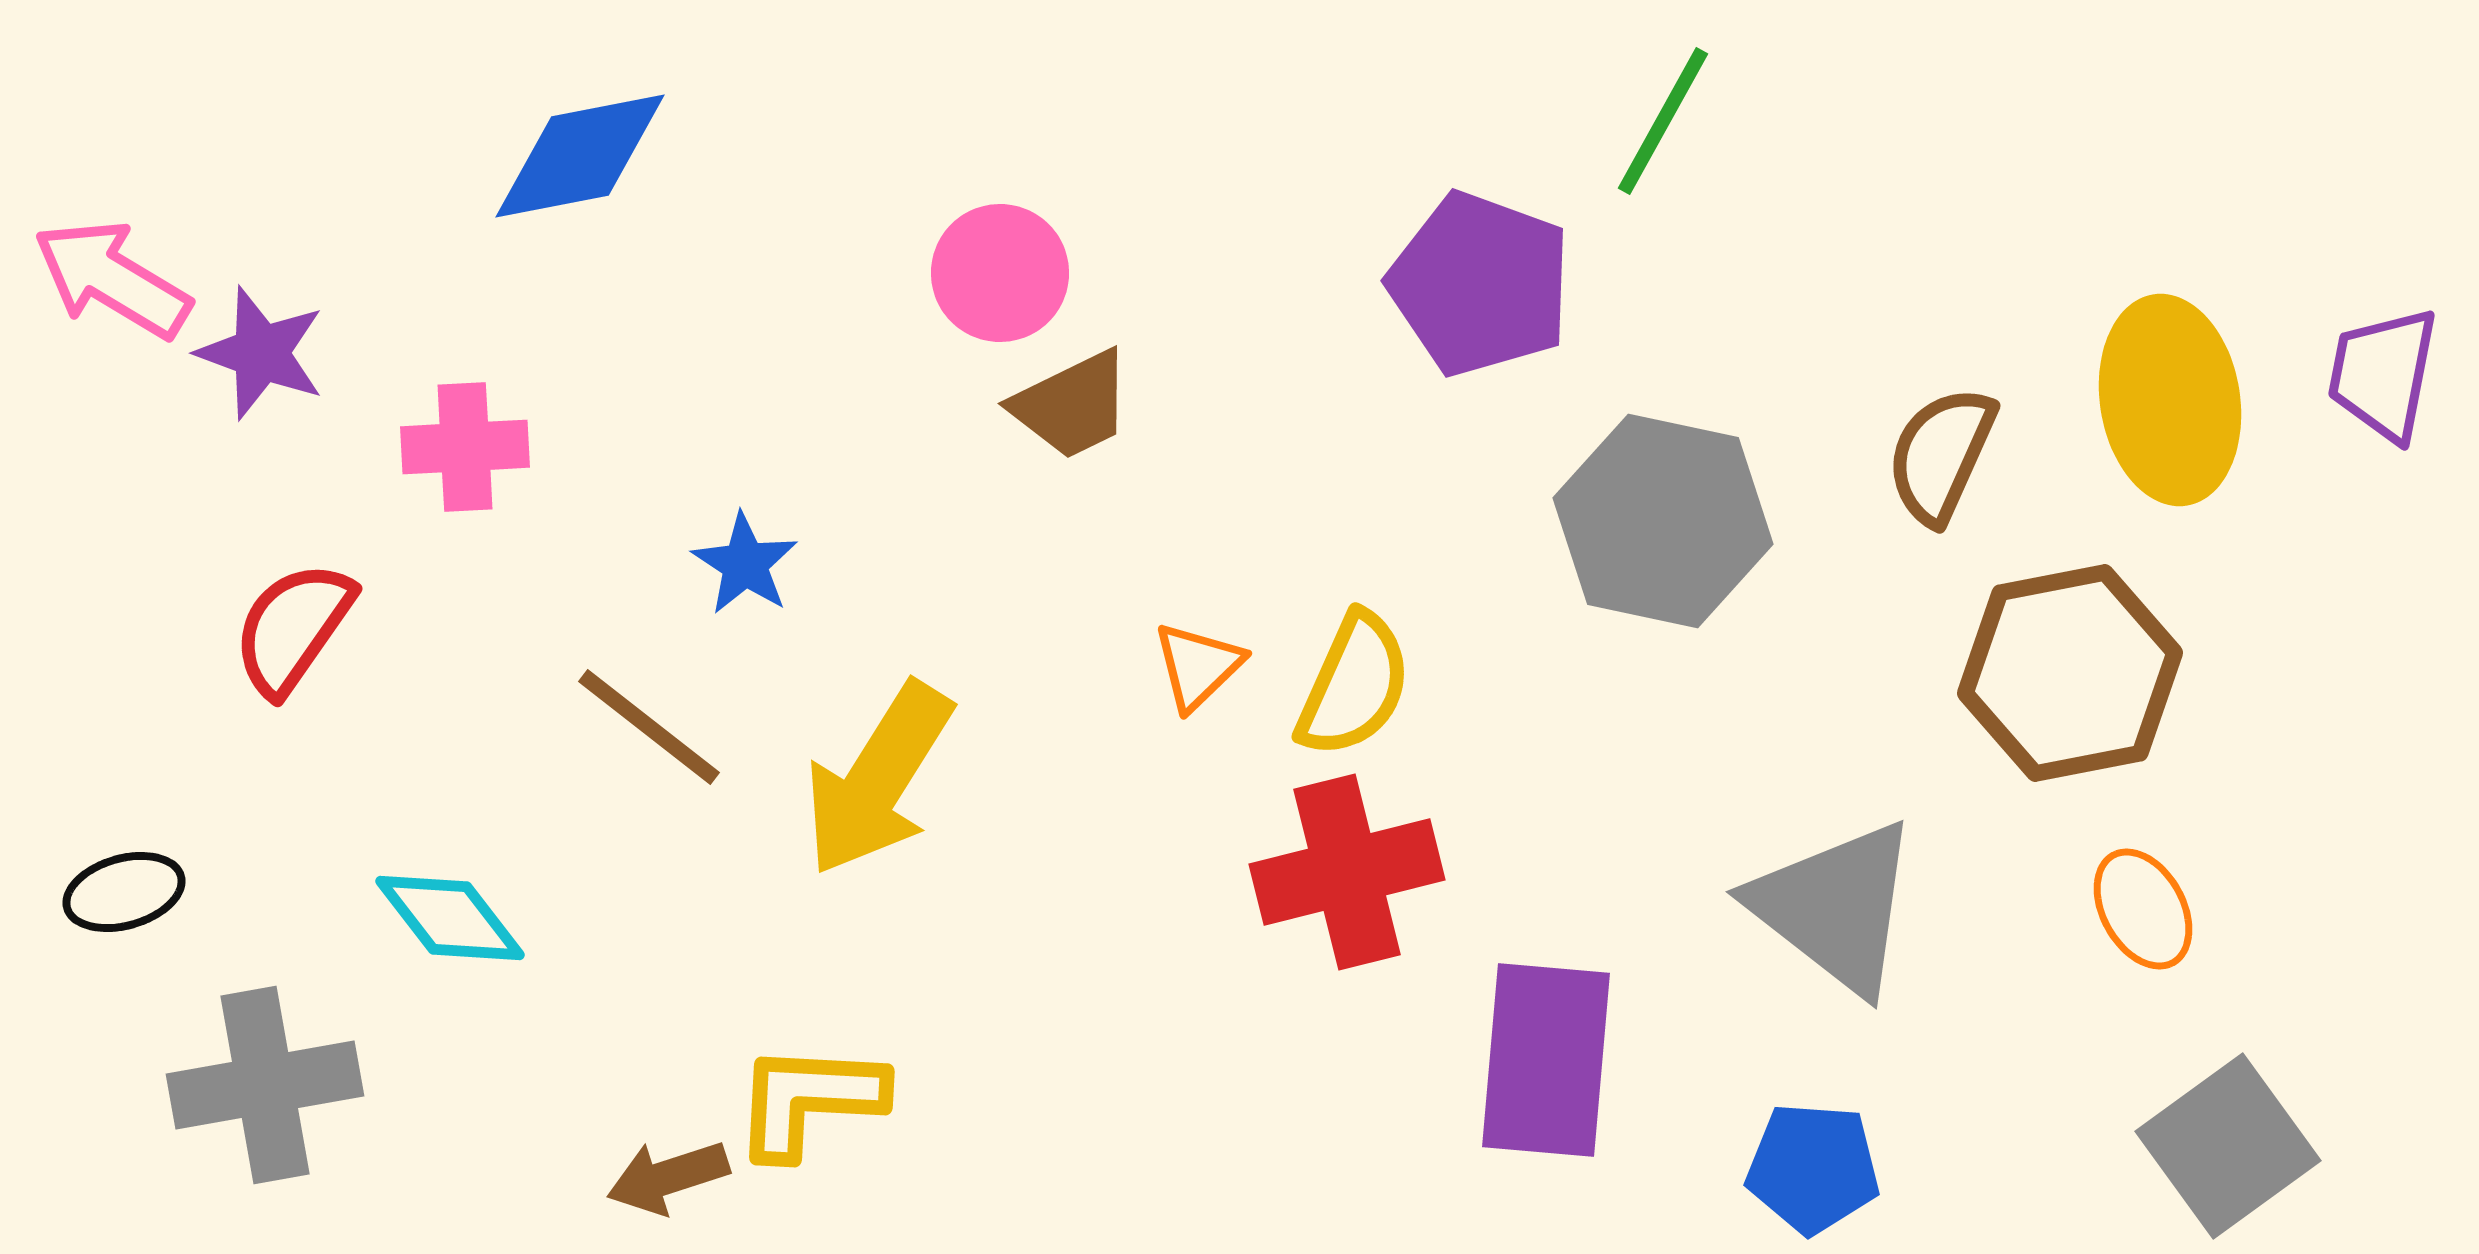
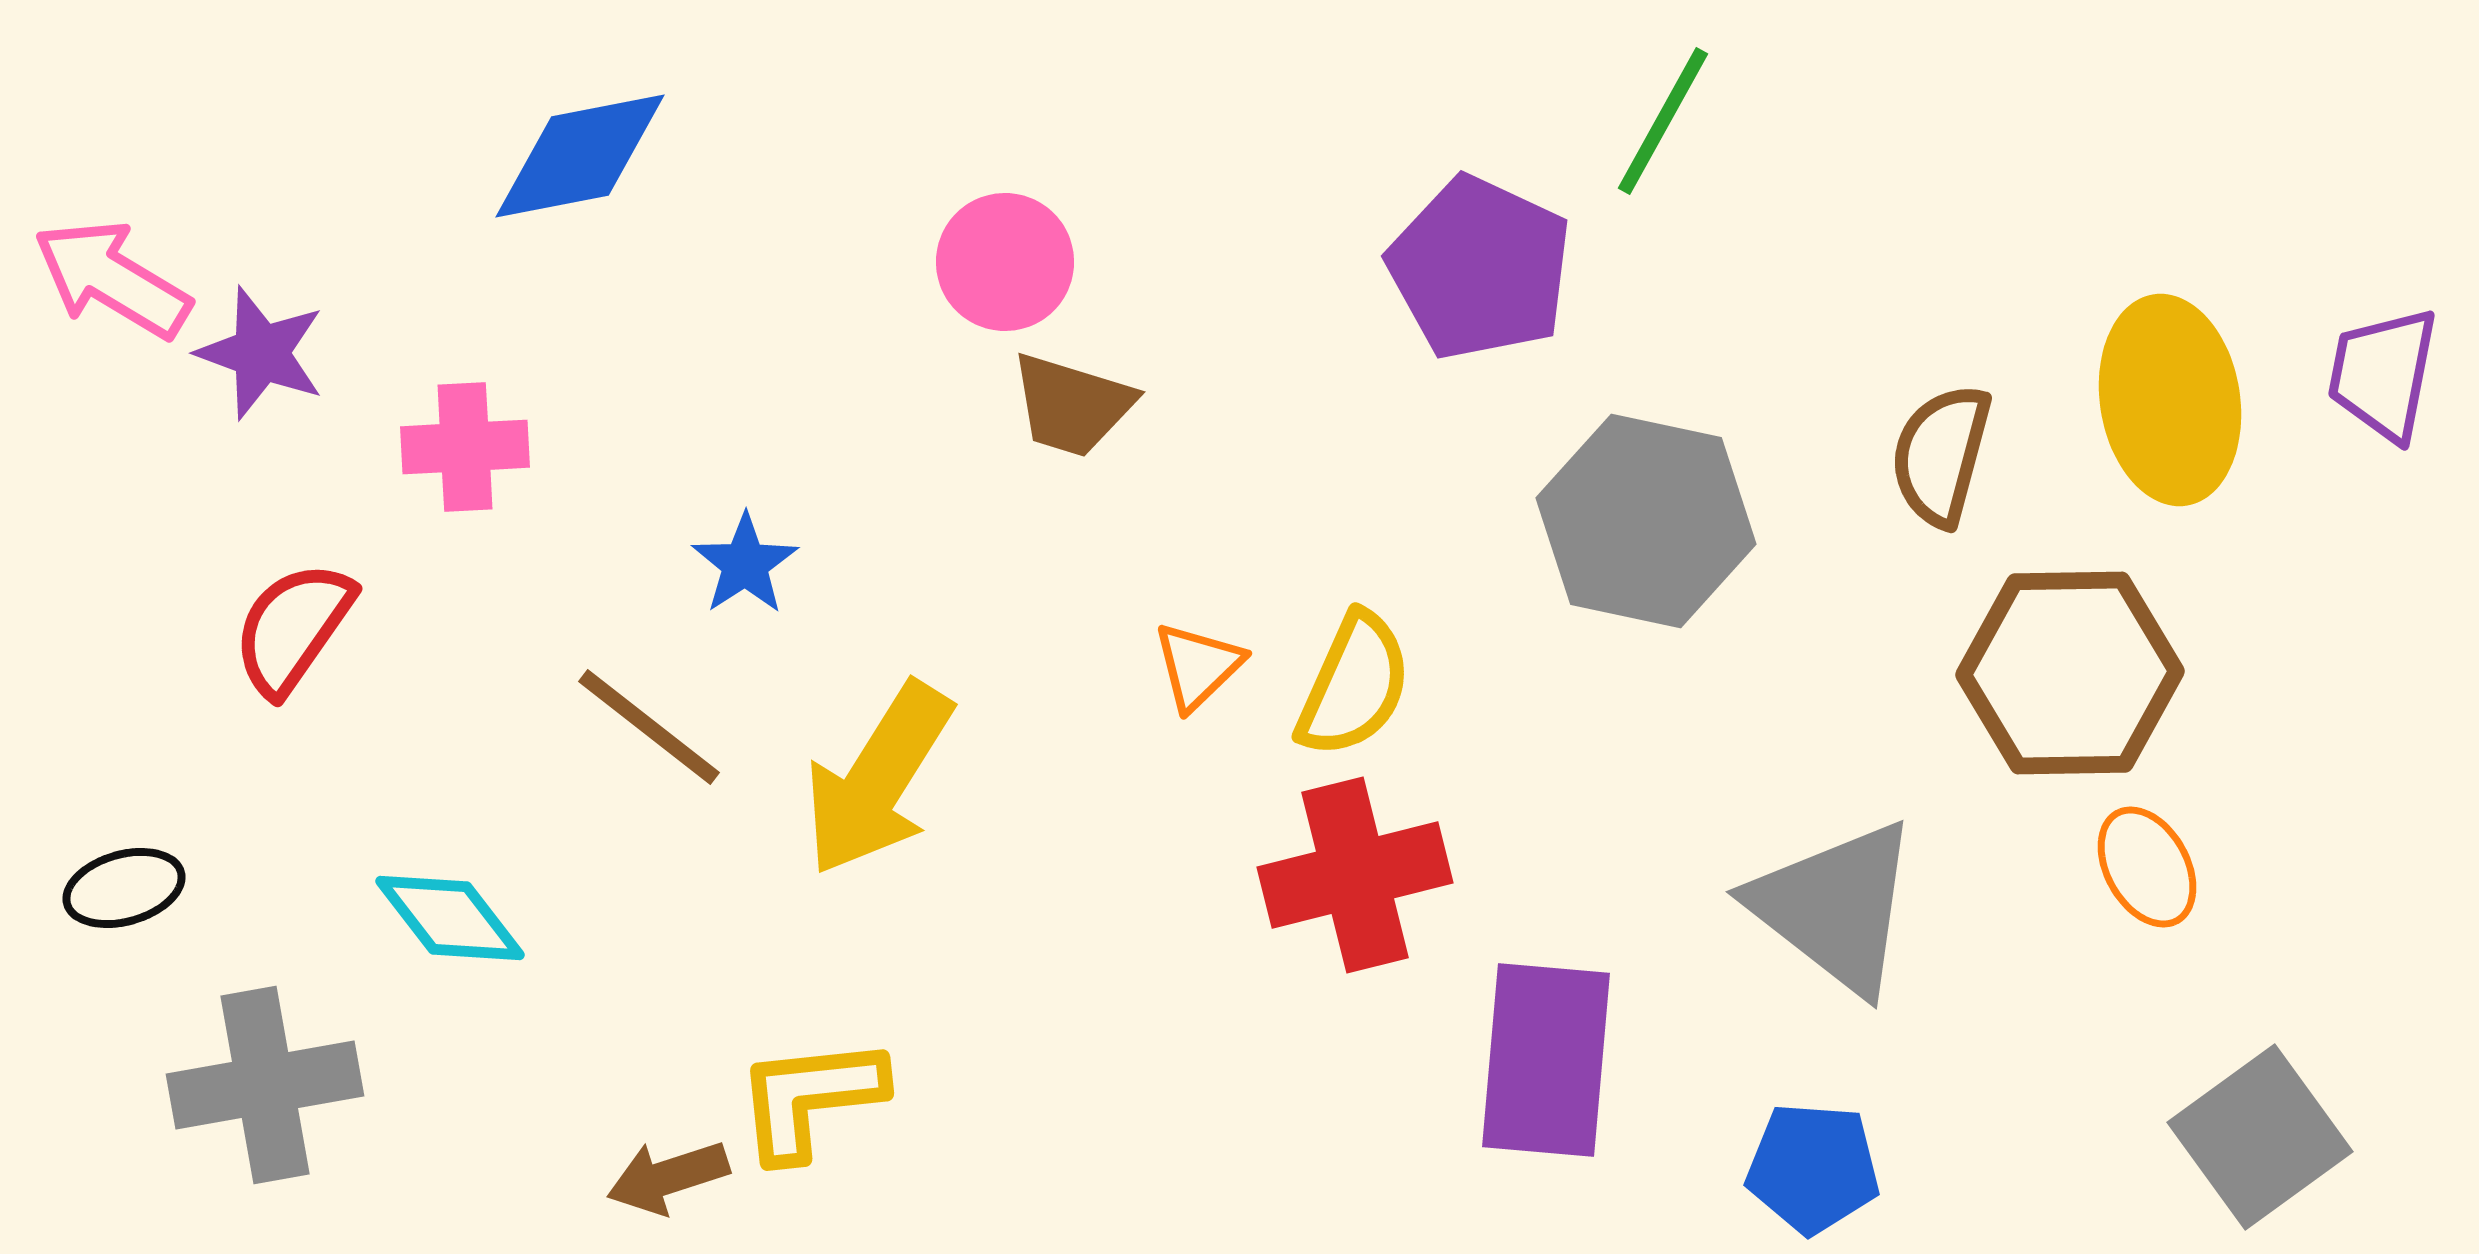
pink circle: moved 5 px right, 11 px up
purple pentagon: moved 16 px up; rotated 5 degrees clockwise
brown trapezoid: rotated 43 degrees clockwise
brown semicircle: rotated 9 degrees counterclockwise
gray hexagon: moved 17 px left
blue star: rotated 6 degrees clockwise
brown hexagon: rotated 10 degrees clockwise
red cross: moved 8 px right, 3 px down
black ellipse: moved 4 px up
orange ellipse: moved 4 px right, 42 px up
yellow L-shape: moved 1 px right, 2 px up; rotated 9 degrees counterclockwise
gray square: moved 32 px right, 9 px up
